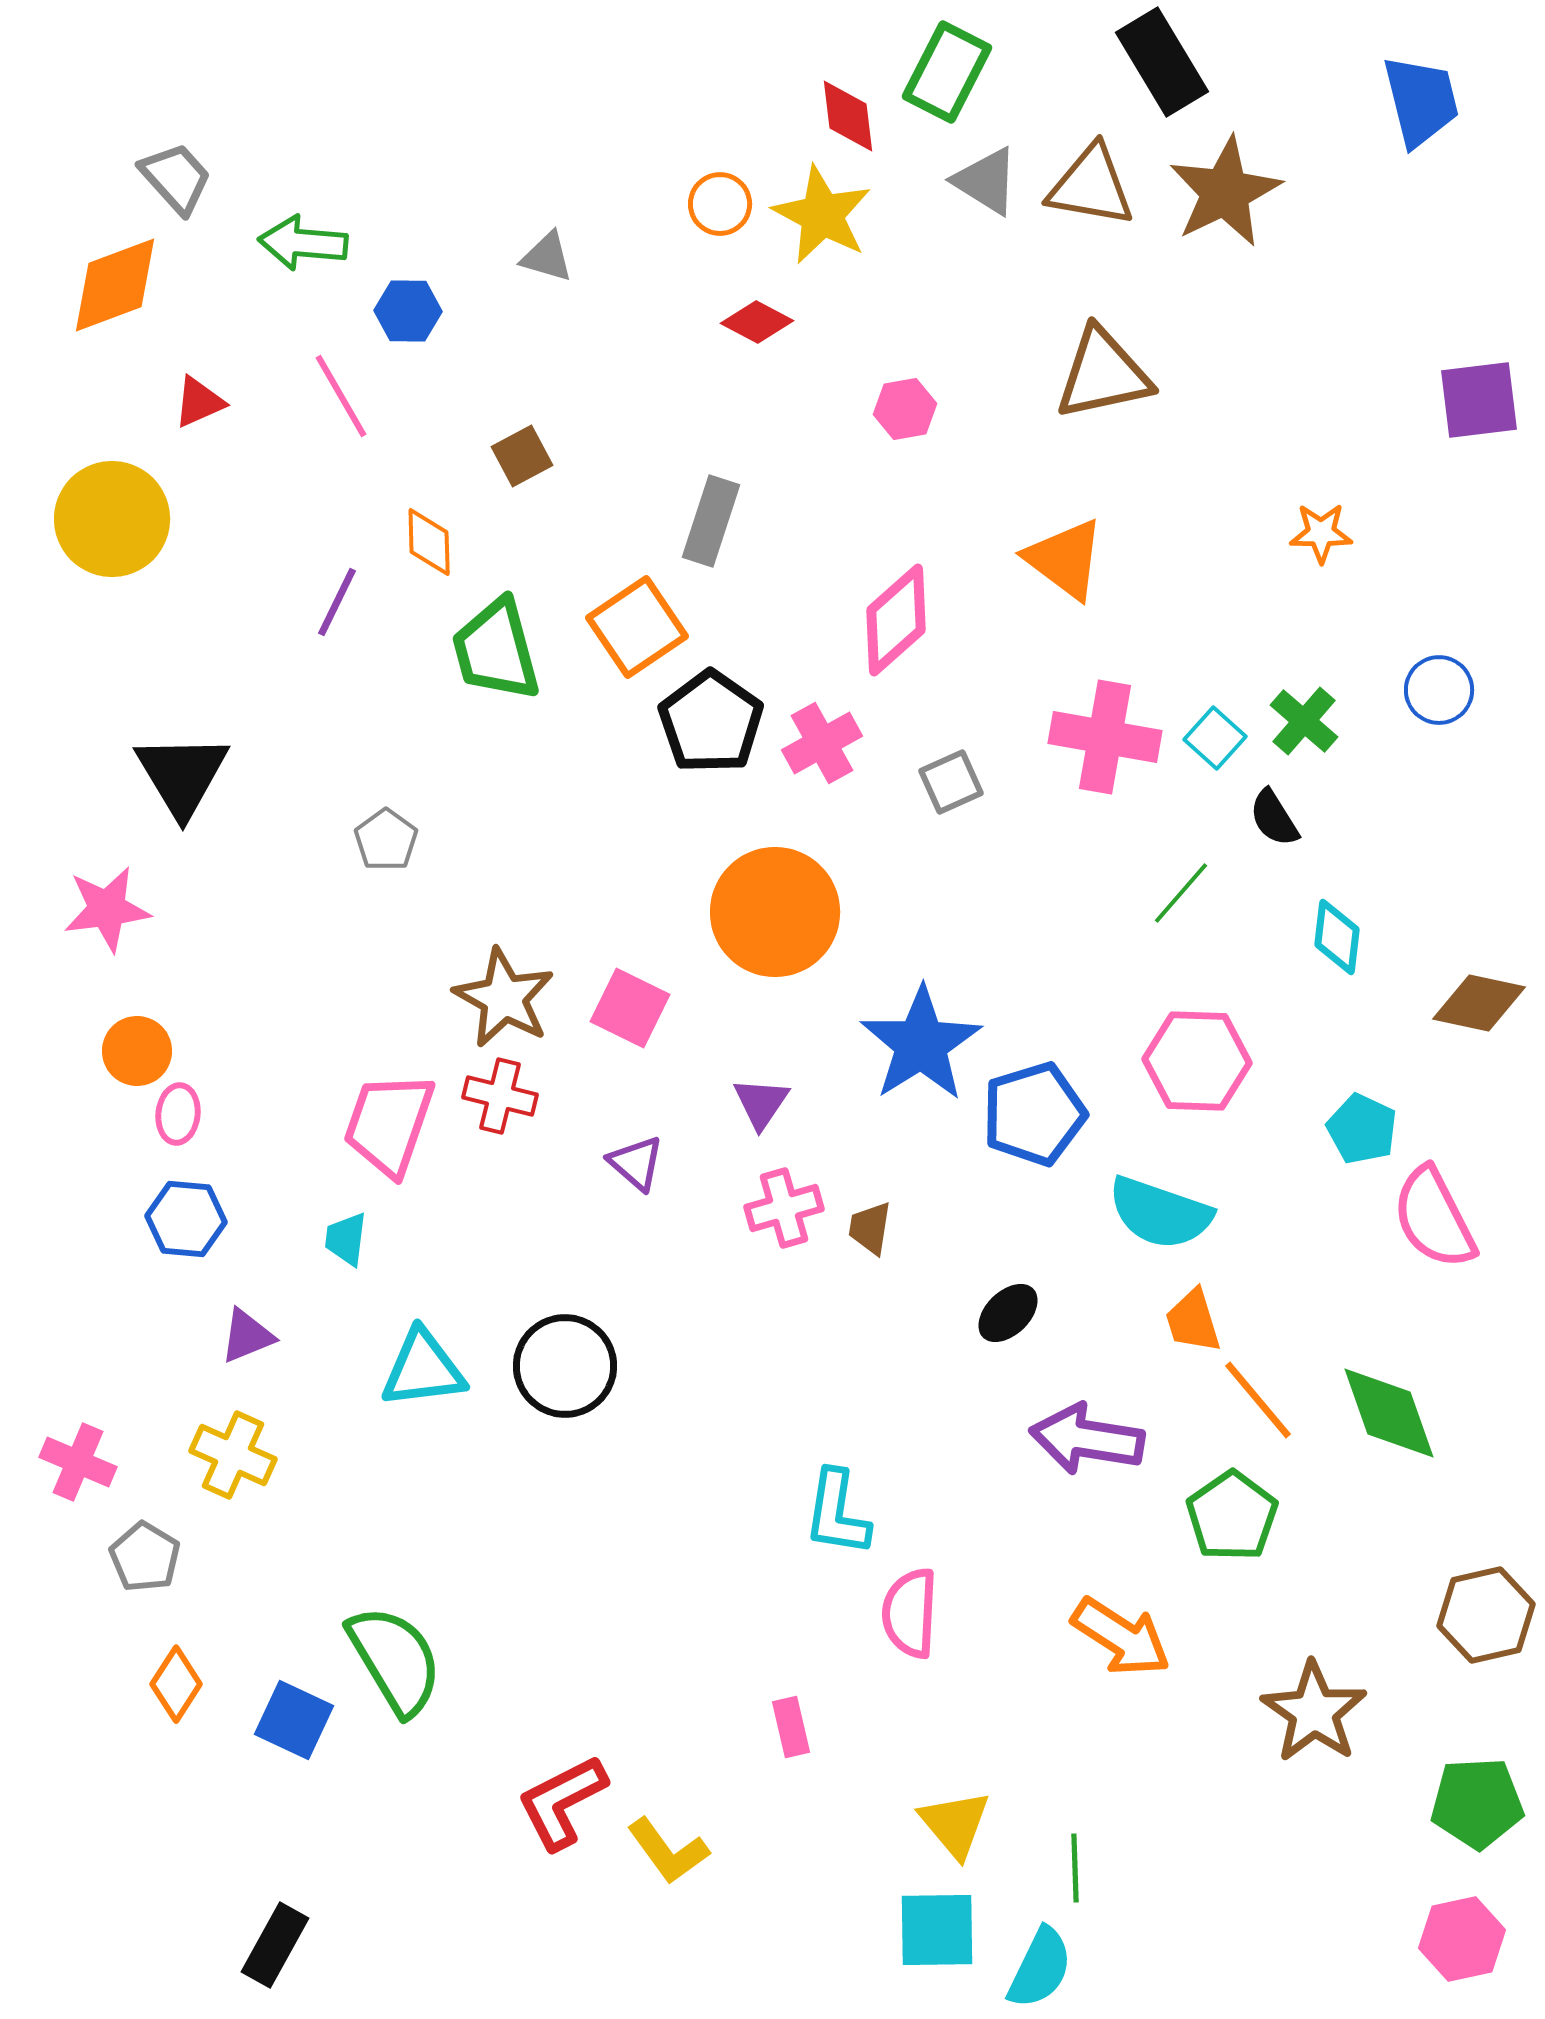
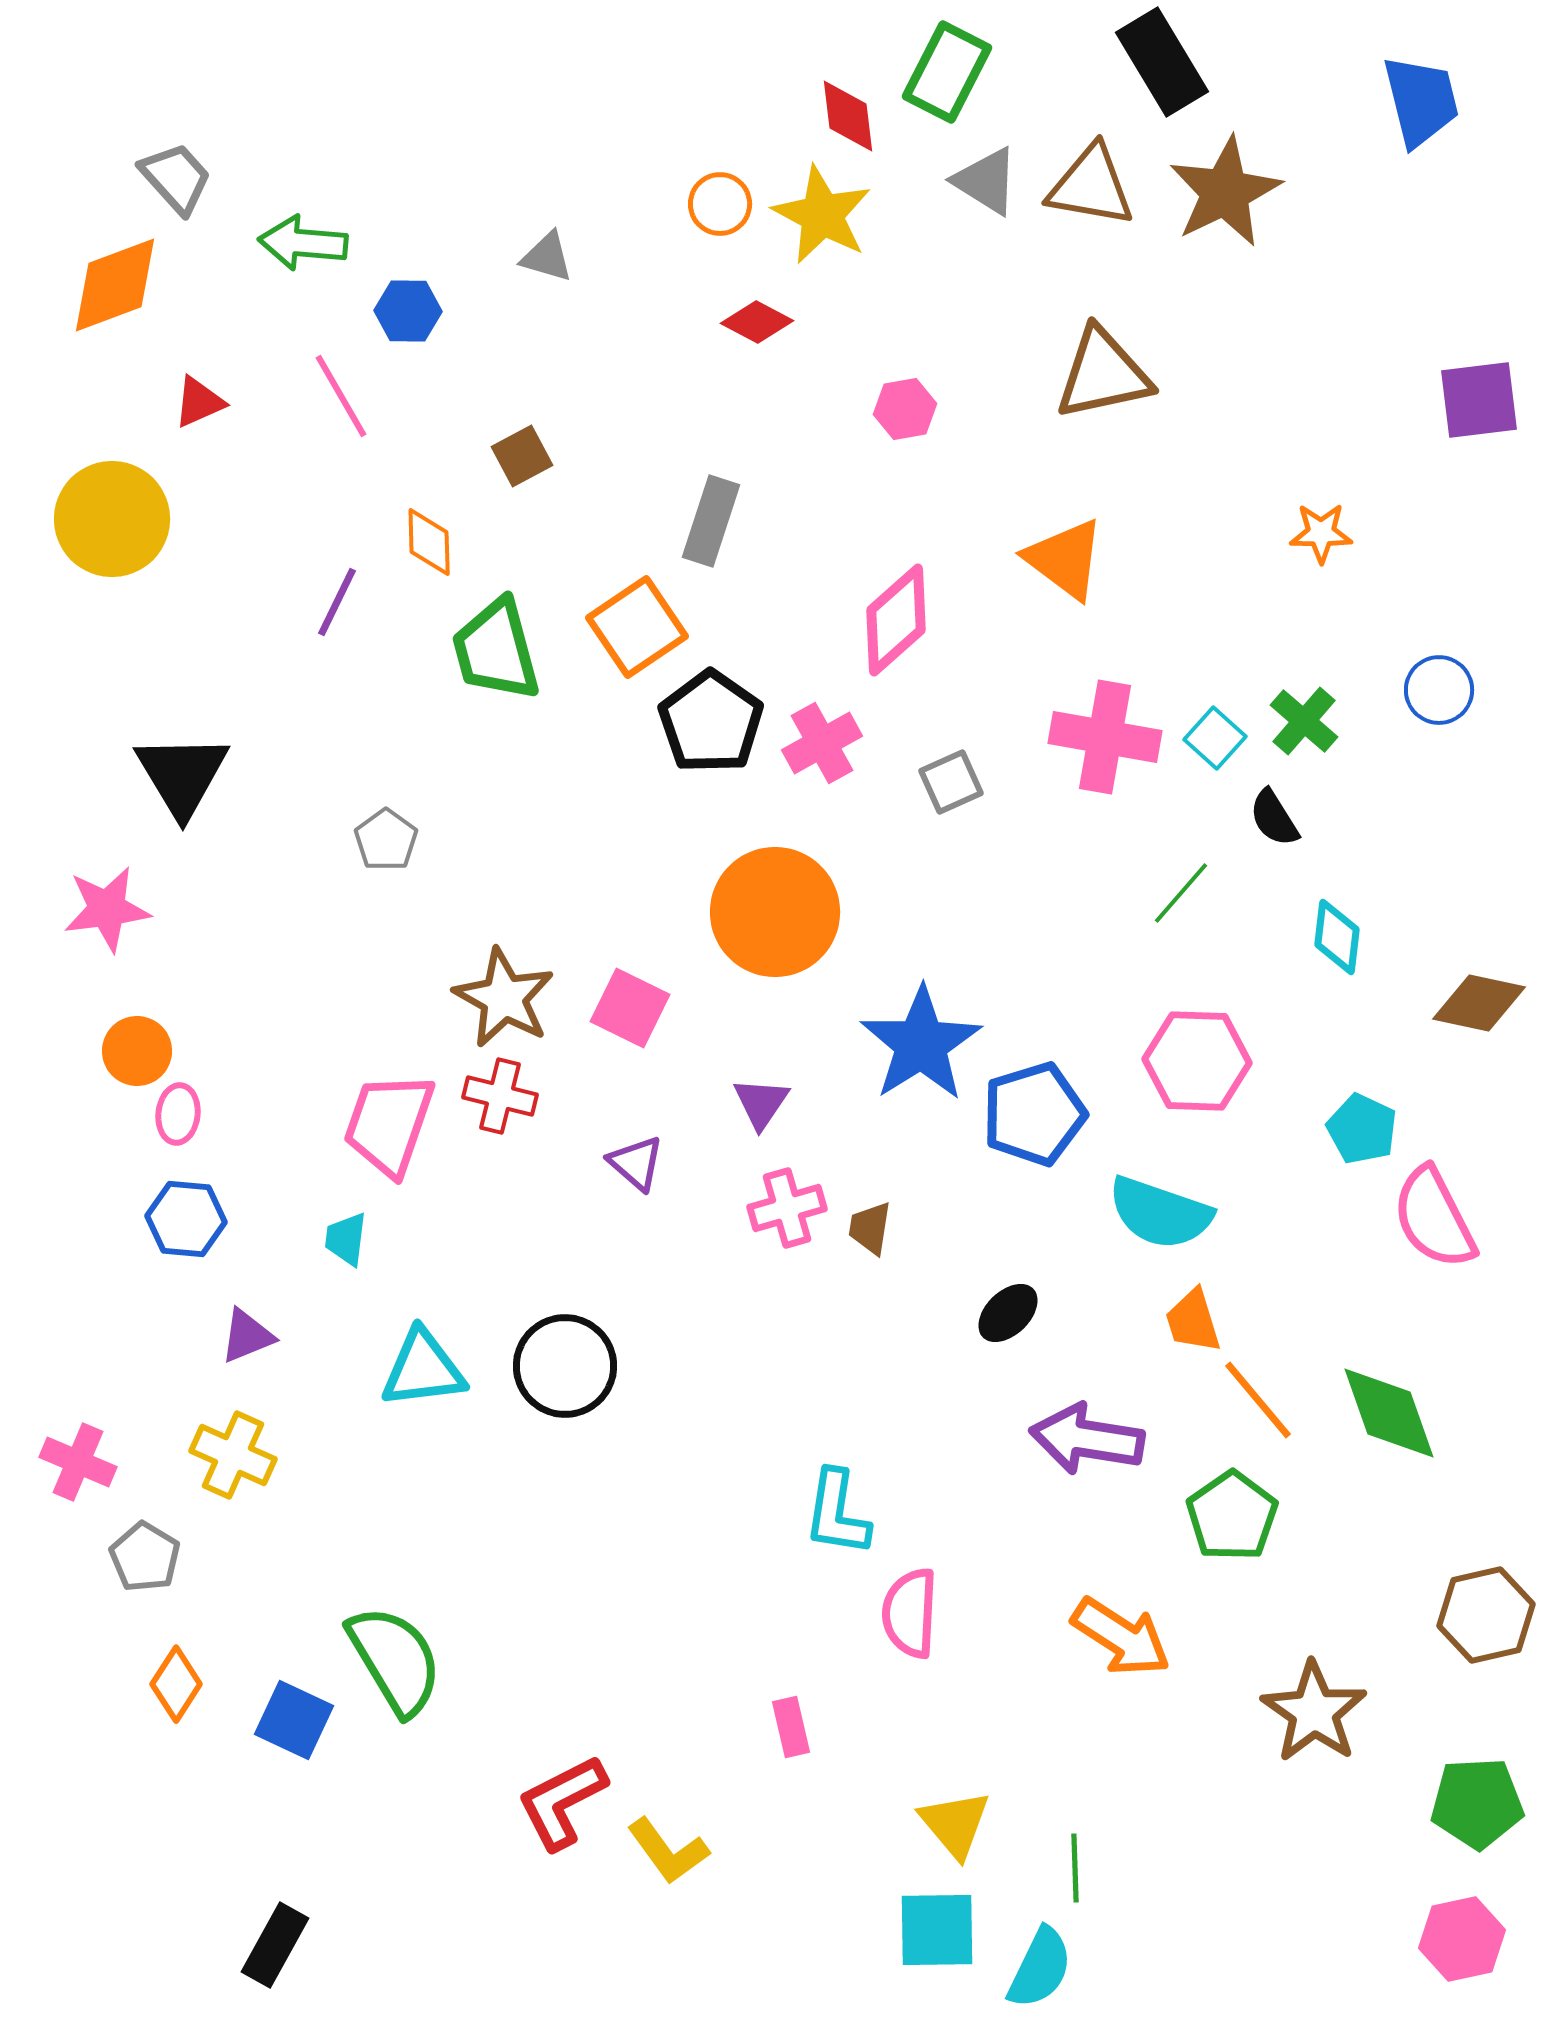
pink cross at (784, 1208): moved 3 px right
